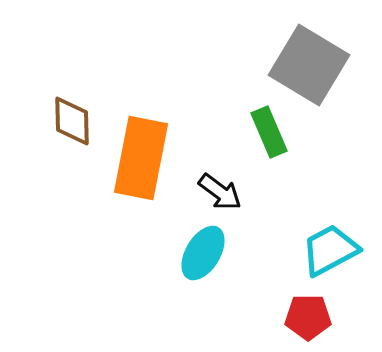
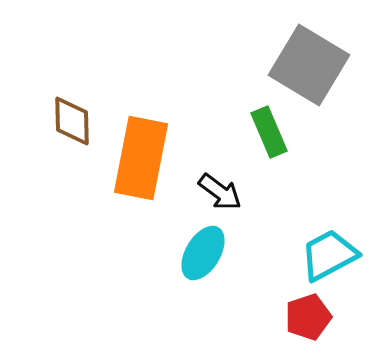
cyan trapezoid: moved 1 px left, 5 px down
red pentagon: rotated 18 degrees counterclockwise
